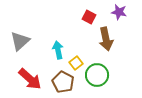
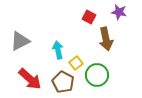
gray triangle: rotated 15 degrees clockwise
